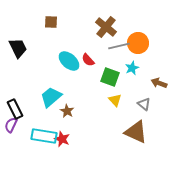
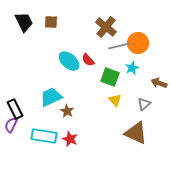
black trapezoid: moved 6 px right, 26 px up
cyan trapezoid: rotated 15 degrees clockwise
gray triangle: rotated 40 degrees clockwise
brown triangle: moved 1 px down
red star: moved 8 px right
